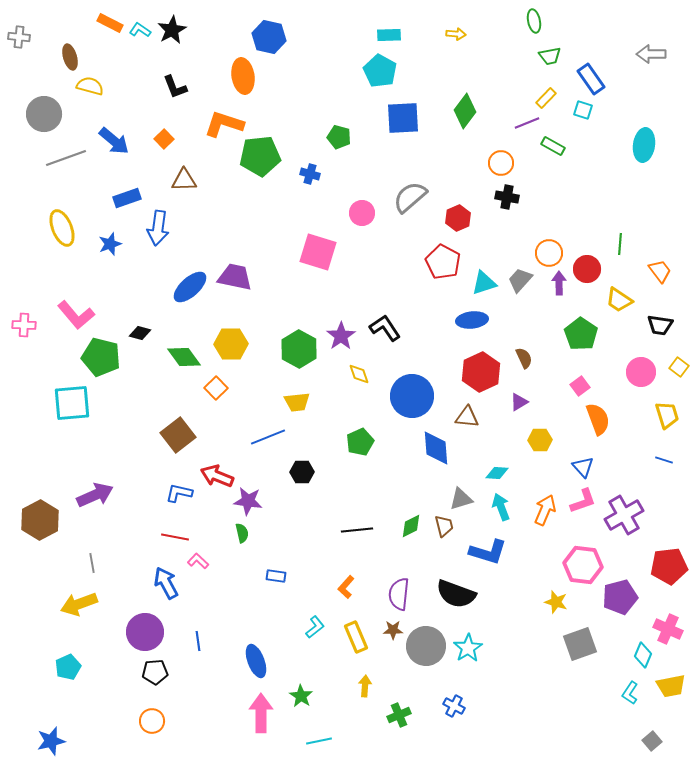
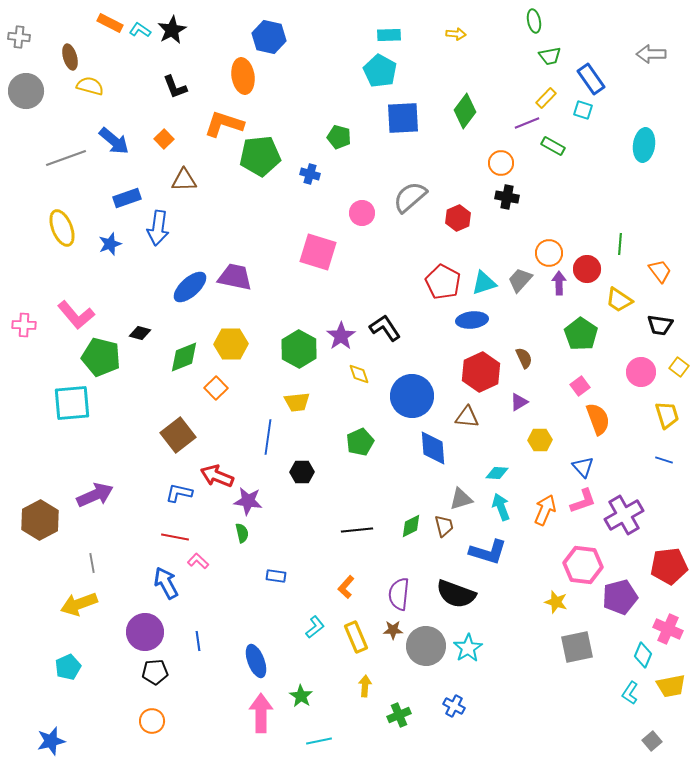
gray circle at (44, 114): moved 18 px left, 23 px up
red pentagon at (443, 262): moved 20 px down
green diamond at (184, 357): rotated 76 degrees counterclockwise
blue line at (268, 437): rotated 60 degrees counterclockwise
blue diamond at (436, 448): moved 3 px left
gray square at (580, 644): moved 3 px left, 3 px down; rotated 8 degrees clockwise
